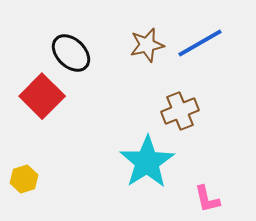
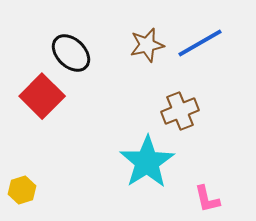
yellow hexagon: moved 2 px left, 11 px down
